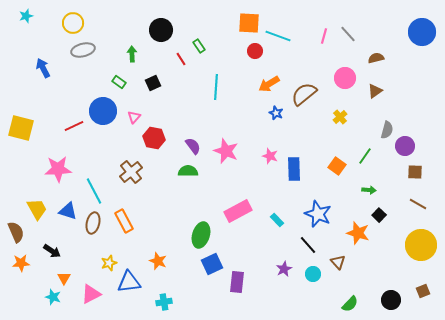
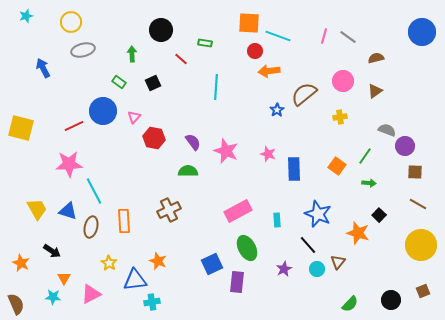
yellow circle at (73, 23): moved 2 px left, 1 px up
gray line at (348, 34): moved 3 px down; rotated 12 degrees counterclockwise
green rectangle at (199, 46): moved 6 px right, 3 px up; rotated 48 degrees counterclockwise
red line at (181, 59): rotated 16 degrees counterclockwise
pink circle at (345, 78): moved 2 px left, 3 px down
orange arrow at (269, 84): moved 13 px up; rotated 25 degrees clockwise
blue star at (276, 113): moved 1 px right, 3 px up; rotated 16 degrees clockwise
yellow cross at (340, 117): rotated 32 degrees clockwise
gray semicircle at (387, 130): rotated 84 degrees counterclockwise
purple semicircle at (193, 146): moved 4 px up
pink star at (270, 156): moved 2 px left, 2 px up
pink star at (58, 169): moved 11 px right, 5 px up
brown cross at (131, 172): moved 38 px right, 38 px down; rotated 15 degrees clockwise
green arrow at (369, 190): moved 7 px up
cyan rectangle at (277, 220): rotated 40 degrees clockwise
orange rectangle at (124, 221): rotated 25 degrees clockwise
brown ellipse at (93, 223): moved 2 px left, 4 px down
brown semicircle at (16, 232): moved 72 px down
green ellipse at (201, 235): moved 46 px right, 13 px down; rotated 45 degrees counterclockwise
brown triangle at (338, 262): rotated 21 degrees clockwise
orange star at (21, 263): rotated 30 degrees clockwise
yellow star at (109, 263): rotated 21 degrees counterclockwise
cyan circle at (313, 274): moved 4 px right, 5 px up
blue triangle at (129, 282): moved 6 px right, 2 px up
cyan star at (53, 297): rotated 14 degrees counterclockwise
cyan cross at (164, 302): moved 12 px left
